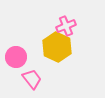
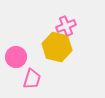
yellow hexagon: rotated 12 degrees counterclockwise
pink trapezoid: rotated 55 degrees clockwise
